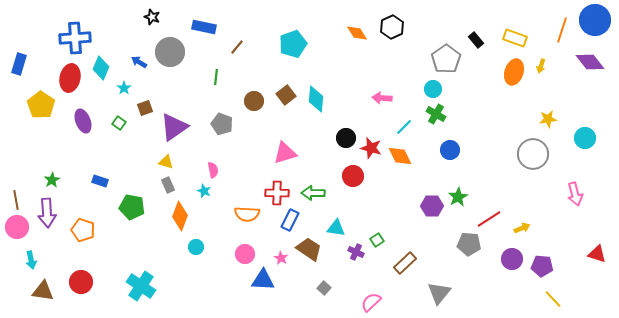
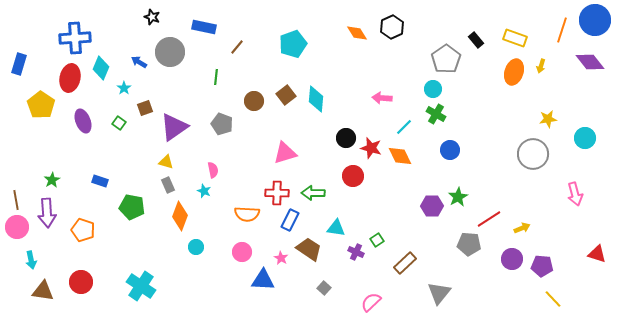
pink circle at (245, 254): moved 3 px left, 2 px up
